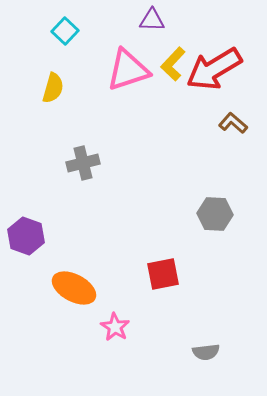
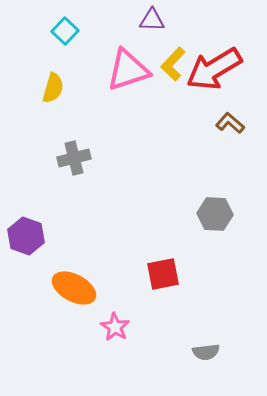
brown L-shape: moved 3 px left
gray cross: moved 9 px left, 5 px up
